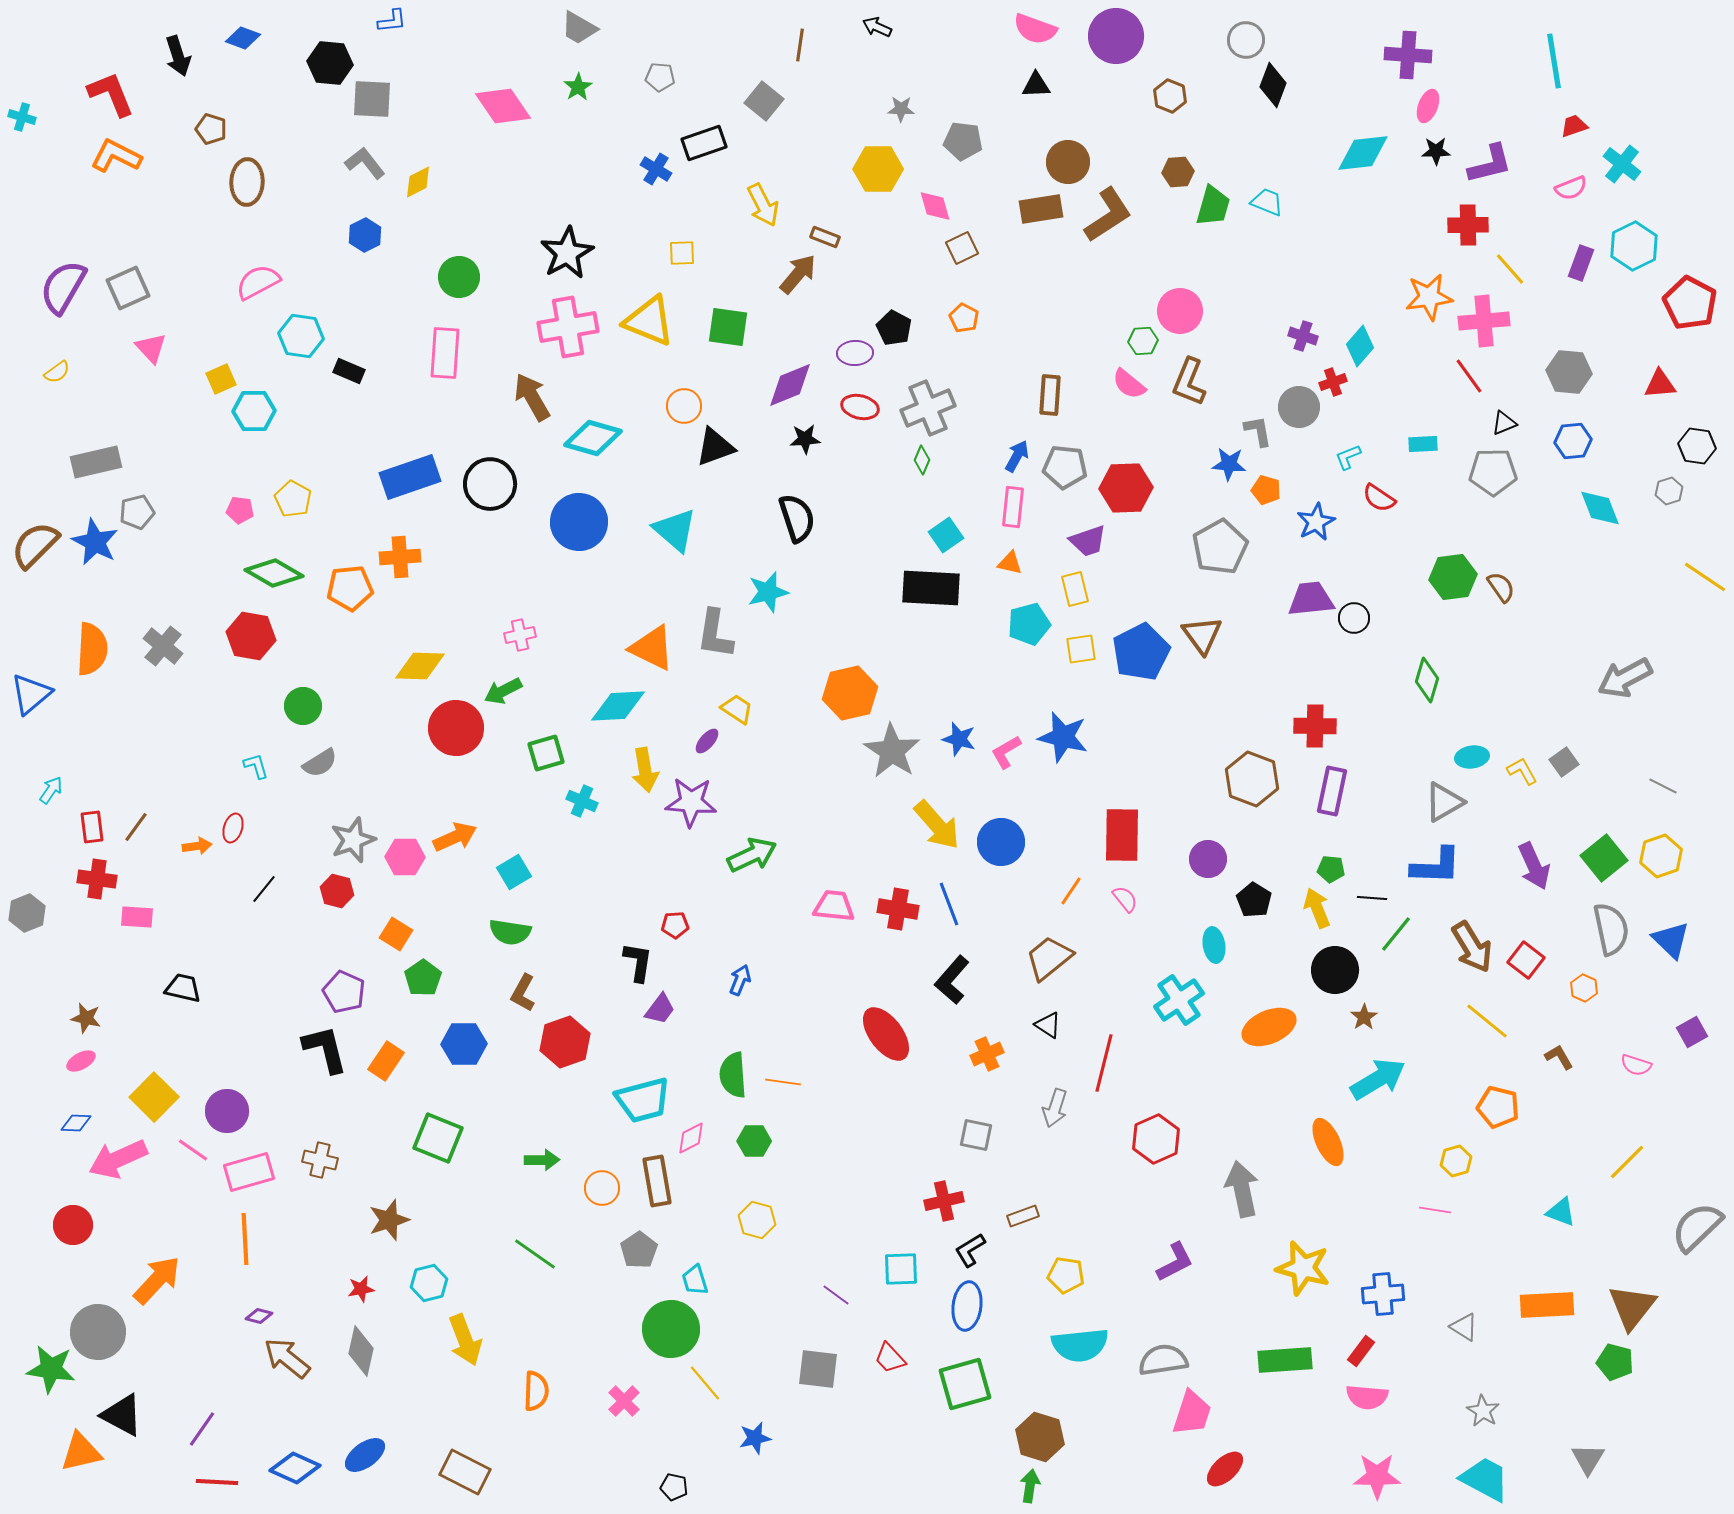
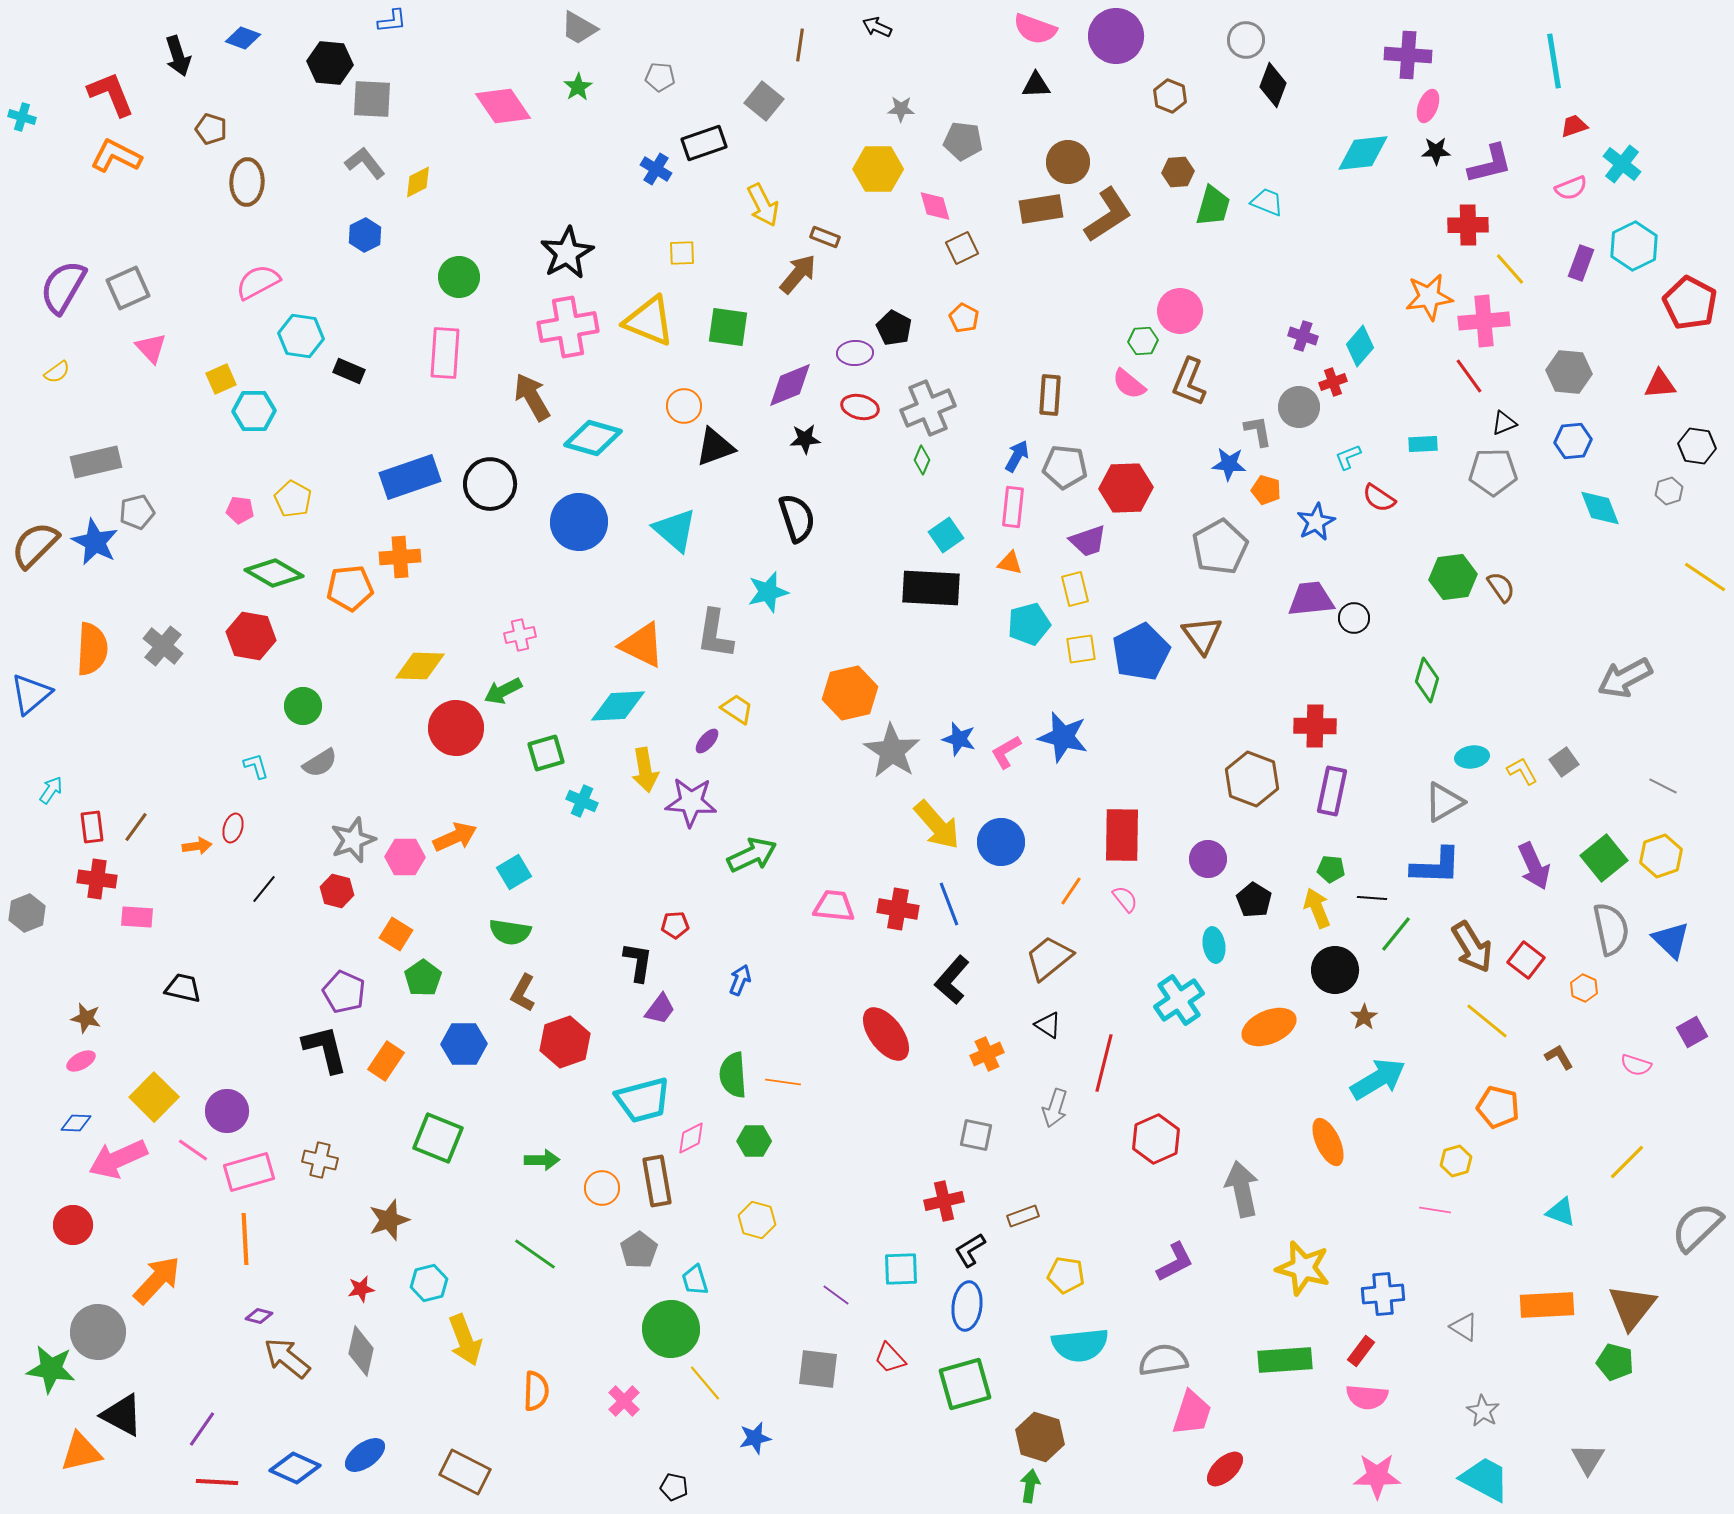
orange triangle at (652, 648): moved 10 px left, 3 px up
